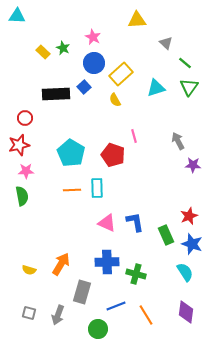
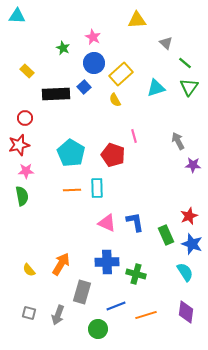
yellow rectangle at (43, 52): moved 16 px left, 19 px down
yellow semicircle at (29, 270): rotated 32 degrees clockwise
orange line at (146, 315): rotated 75 degrees counterclockwise
